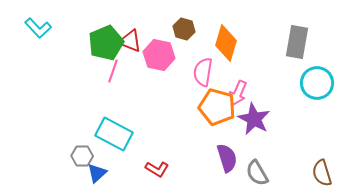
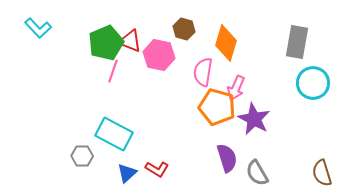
cyan circle: moved 4 px left
pink arrow: moved 2 px left, 5 px up
blue triangle: moved 30 px right
